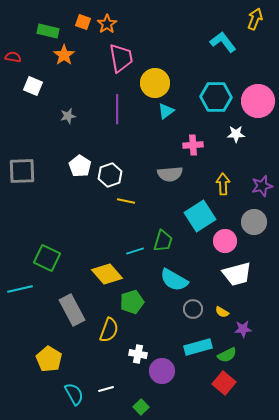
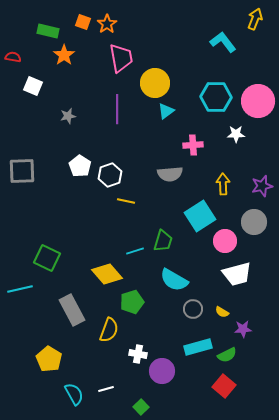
red square at (224, 383): moved 3 px down
